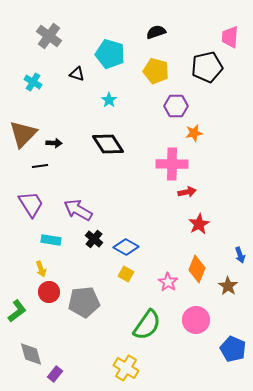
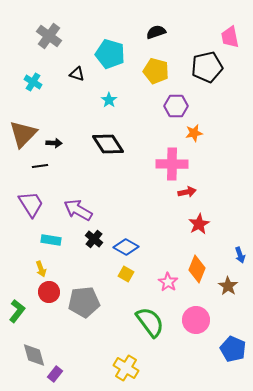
pink trapezoid: rotated 15 degrees counterclockwise
green L-shape: rotated 15 degrees counterclockwise
green semicircle: moved 3 px right, 3 px up; rotated 72 degrees counterclockwise
gray diamond: moved 3 px right, 1 px down
